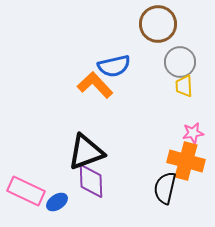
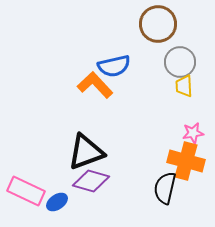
purple diamond: rotated 72 degrees counterclockwise
